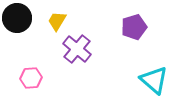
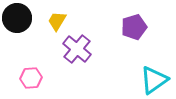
cyan triangle: rotated 44 degrees clockwise
